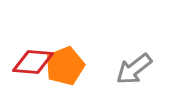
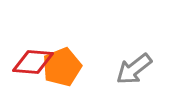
orange pentagon: moved 3 px left, 1 px down
